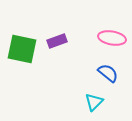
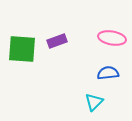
green square: rotated 8 degrees counterclockwise
blue semicircle: rotated 45 degrees counterclockwise
